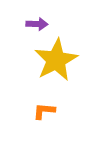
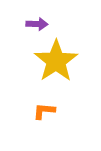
yellow star: moved 1 px down; rotated 6 degrees counterclockwise
